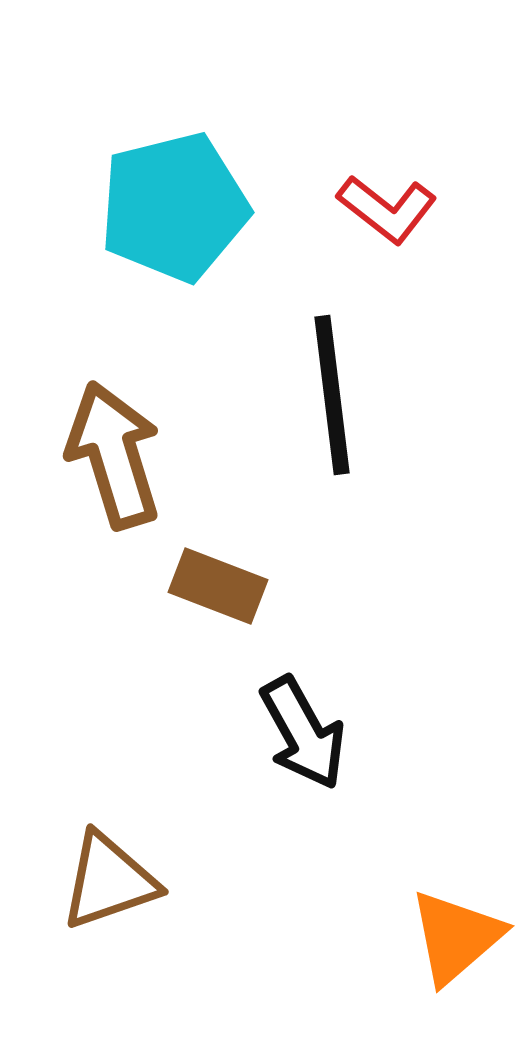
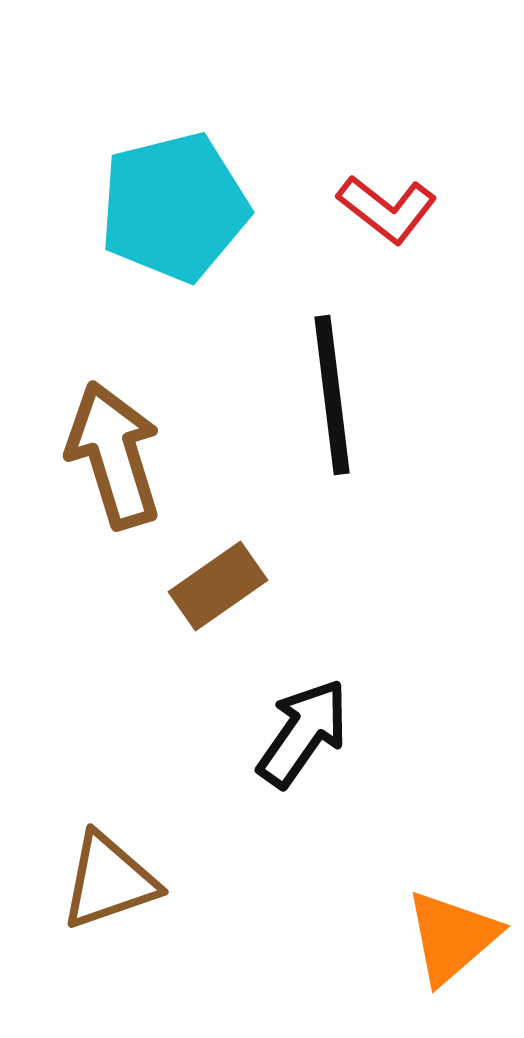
brown rectangle: rotated 56 degrees counterclockwise
black arrow: rotated 116 degrees counterclockwise
orange triangle: moved 4 px left
